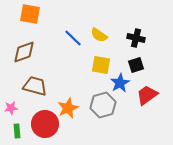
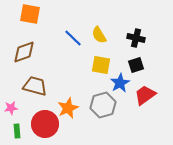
yellow semicircle: rotated 24 degrees clockwise
red trapezoid: moved 2 px left
